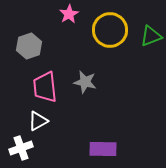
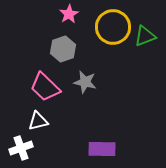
yellow circle: moved 3 px right, 3 px up
green triangle: moved 6 px left
gray hexagon: moved 34 px right, 3 px down
pink trapezoid: rotated 40 degrees counterclockwise
white triangle: rotated 15 degrees clockwise
purple rectangle: moved 1 px left
